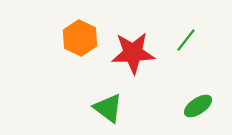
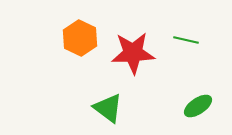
green line: rotated 65 degrees clockwise
